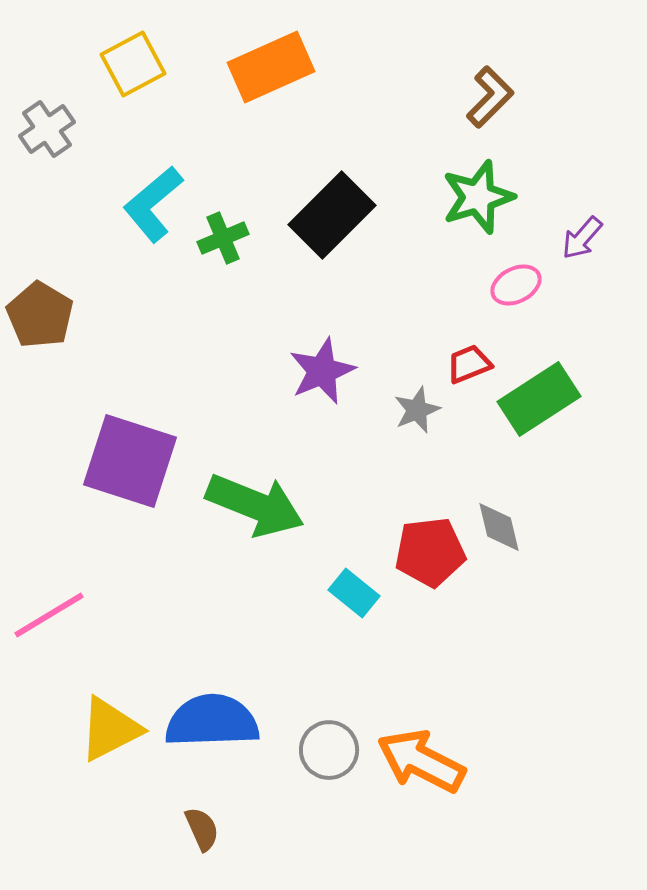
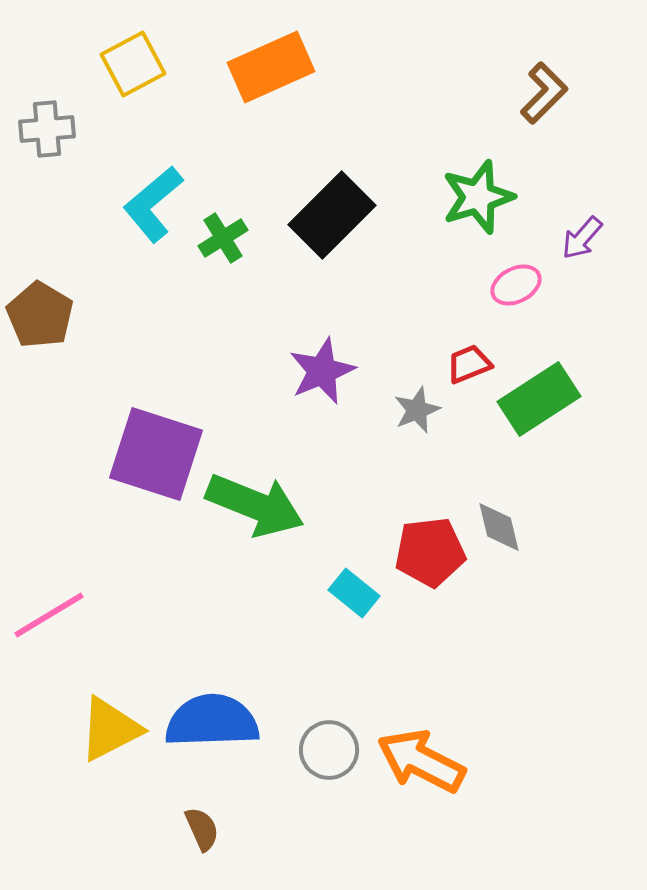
brown L-shape: moved 54 px right, 4 px up
gray cross: rotated 30 degrees clockwise
green cross: rotated 9 degrees counterclockwise
purple square: moved 26 px right, 7 px up
